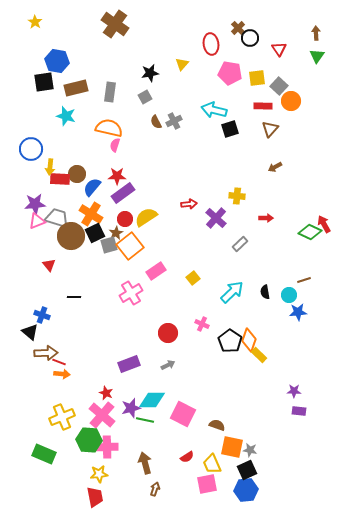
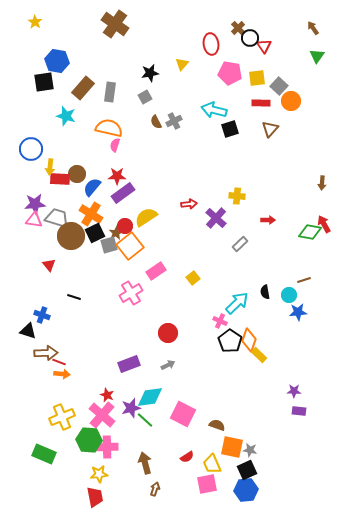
brown arrow at (316, 33): moved 3 px left, 5 px up; rotated 32 degrees counterclockwise
red triangle at (279, 49): moved 15 px left, 3 px up
brown rectangle at (76, 88): moved 7 px right; rotated 35 degrees counterclockwise
red rectangle at (263, 106): moved 2 px left, 3 px up
brown arrow at (275, 167): moved 47 px right, 16 px down; rotated 56 degrees counterclockwise
red arrow at (266, 218): moved 2 px right, 2 px down
red circle at (125, 219): moved 7 px down
pink triangle at (37, 221): moved 3 px left, 1 px up; rotated 30 degrees clockwise
green diamond at (310, 232): rotated 15 degrees counterclockwise
cyan arrow at (232, 292): moved 5 px right, 11 px down
black line at (74, 297): rotated 16 degrees clockwise
pink cross at (202, 324): moved 18 px right, 3 px up
black triangle at (30, 332): moved 2 px left, 1 px up; rotated 24 degrees counterclockwise
red star at (106, 393): moved 1 px right, 2 px down
cyan diamond at (152, 400): moved 2 px left, 3 px up; rotated 8 degrees counterclockwise
green line at (145, 420): rotated 30 degrees clockwise
